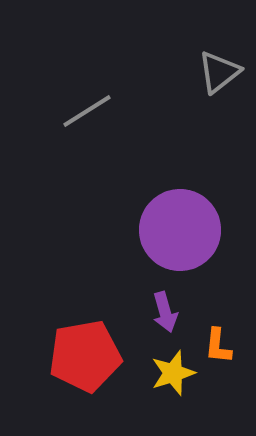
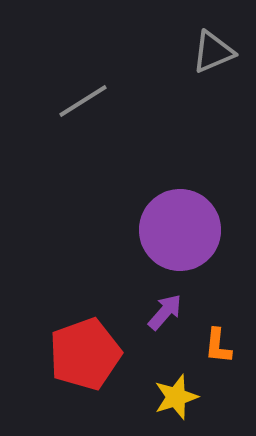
gray triangle: moved 6 px left, 20 px up; rotated 15 degrees clockwise
gray line: moved 4 px left, 10 px up
purple arrow: rotated 123 degrees counterclockwise
red pentagon: moved 2 px up; rotated 10 degrees counterclockwise
yellow star: moved 3 px right, 24 px down
